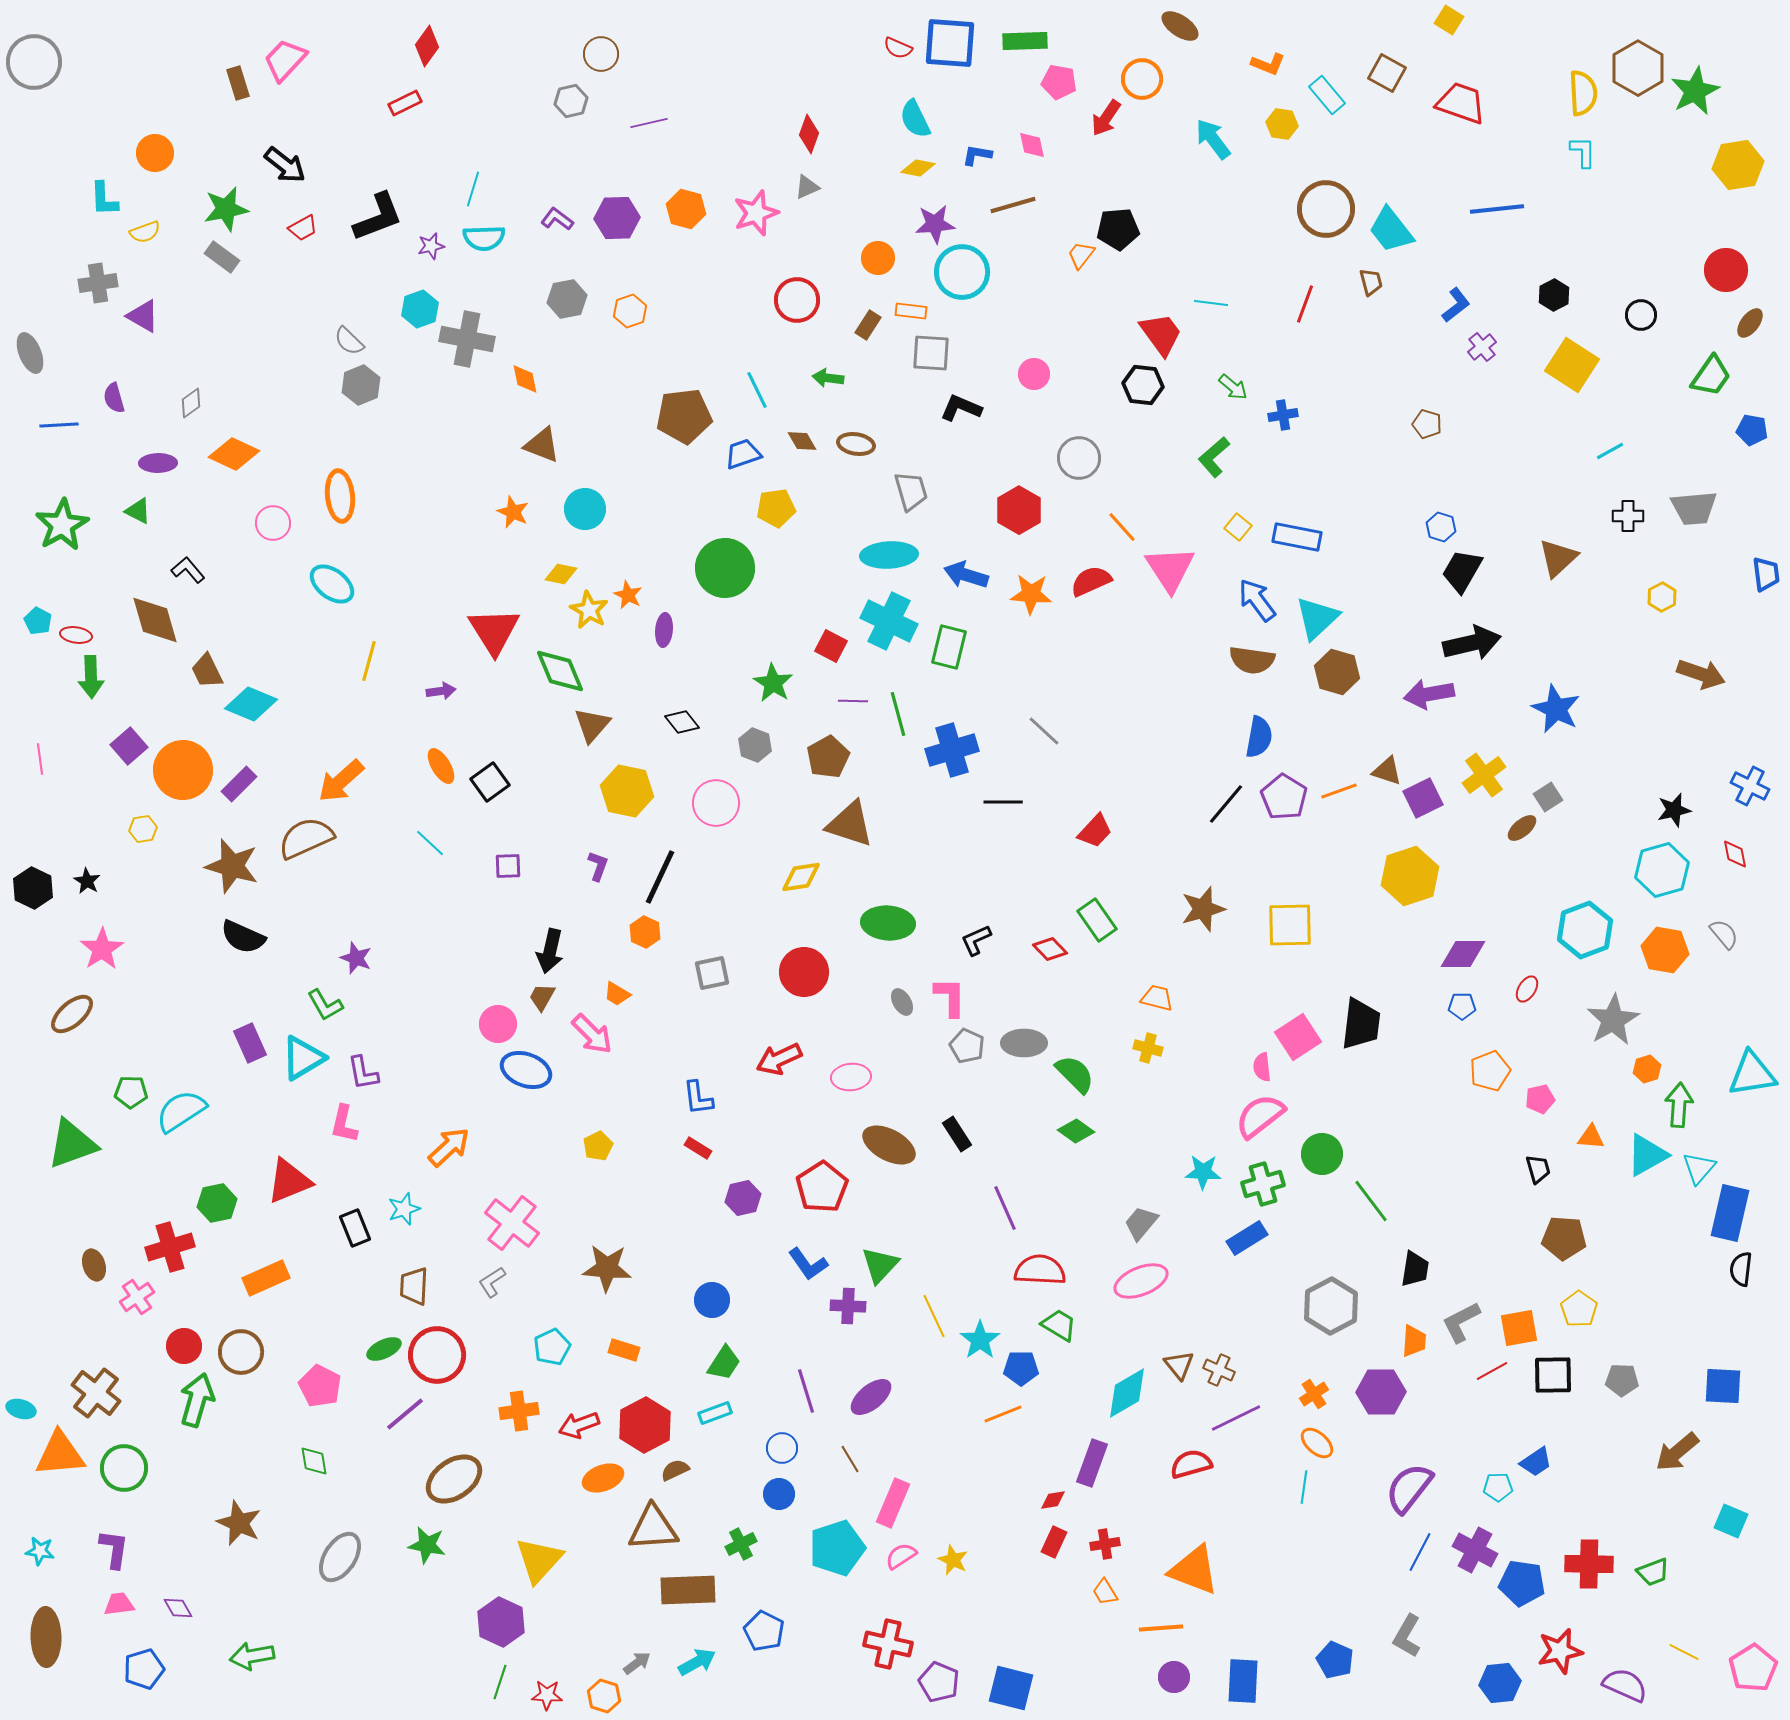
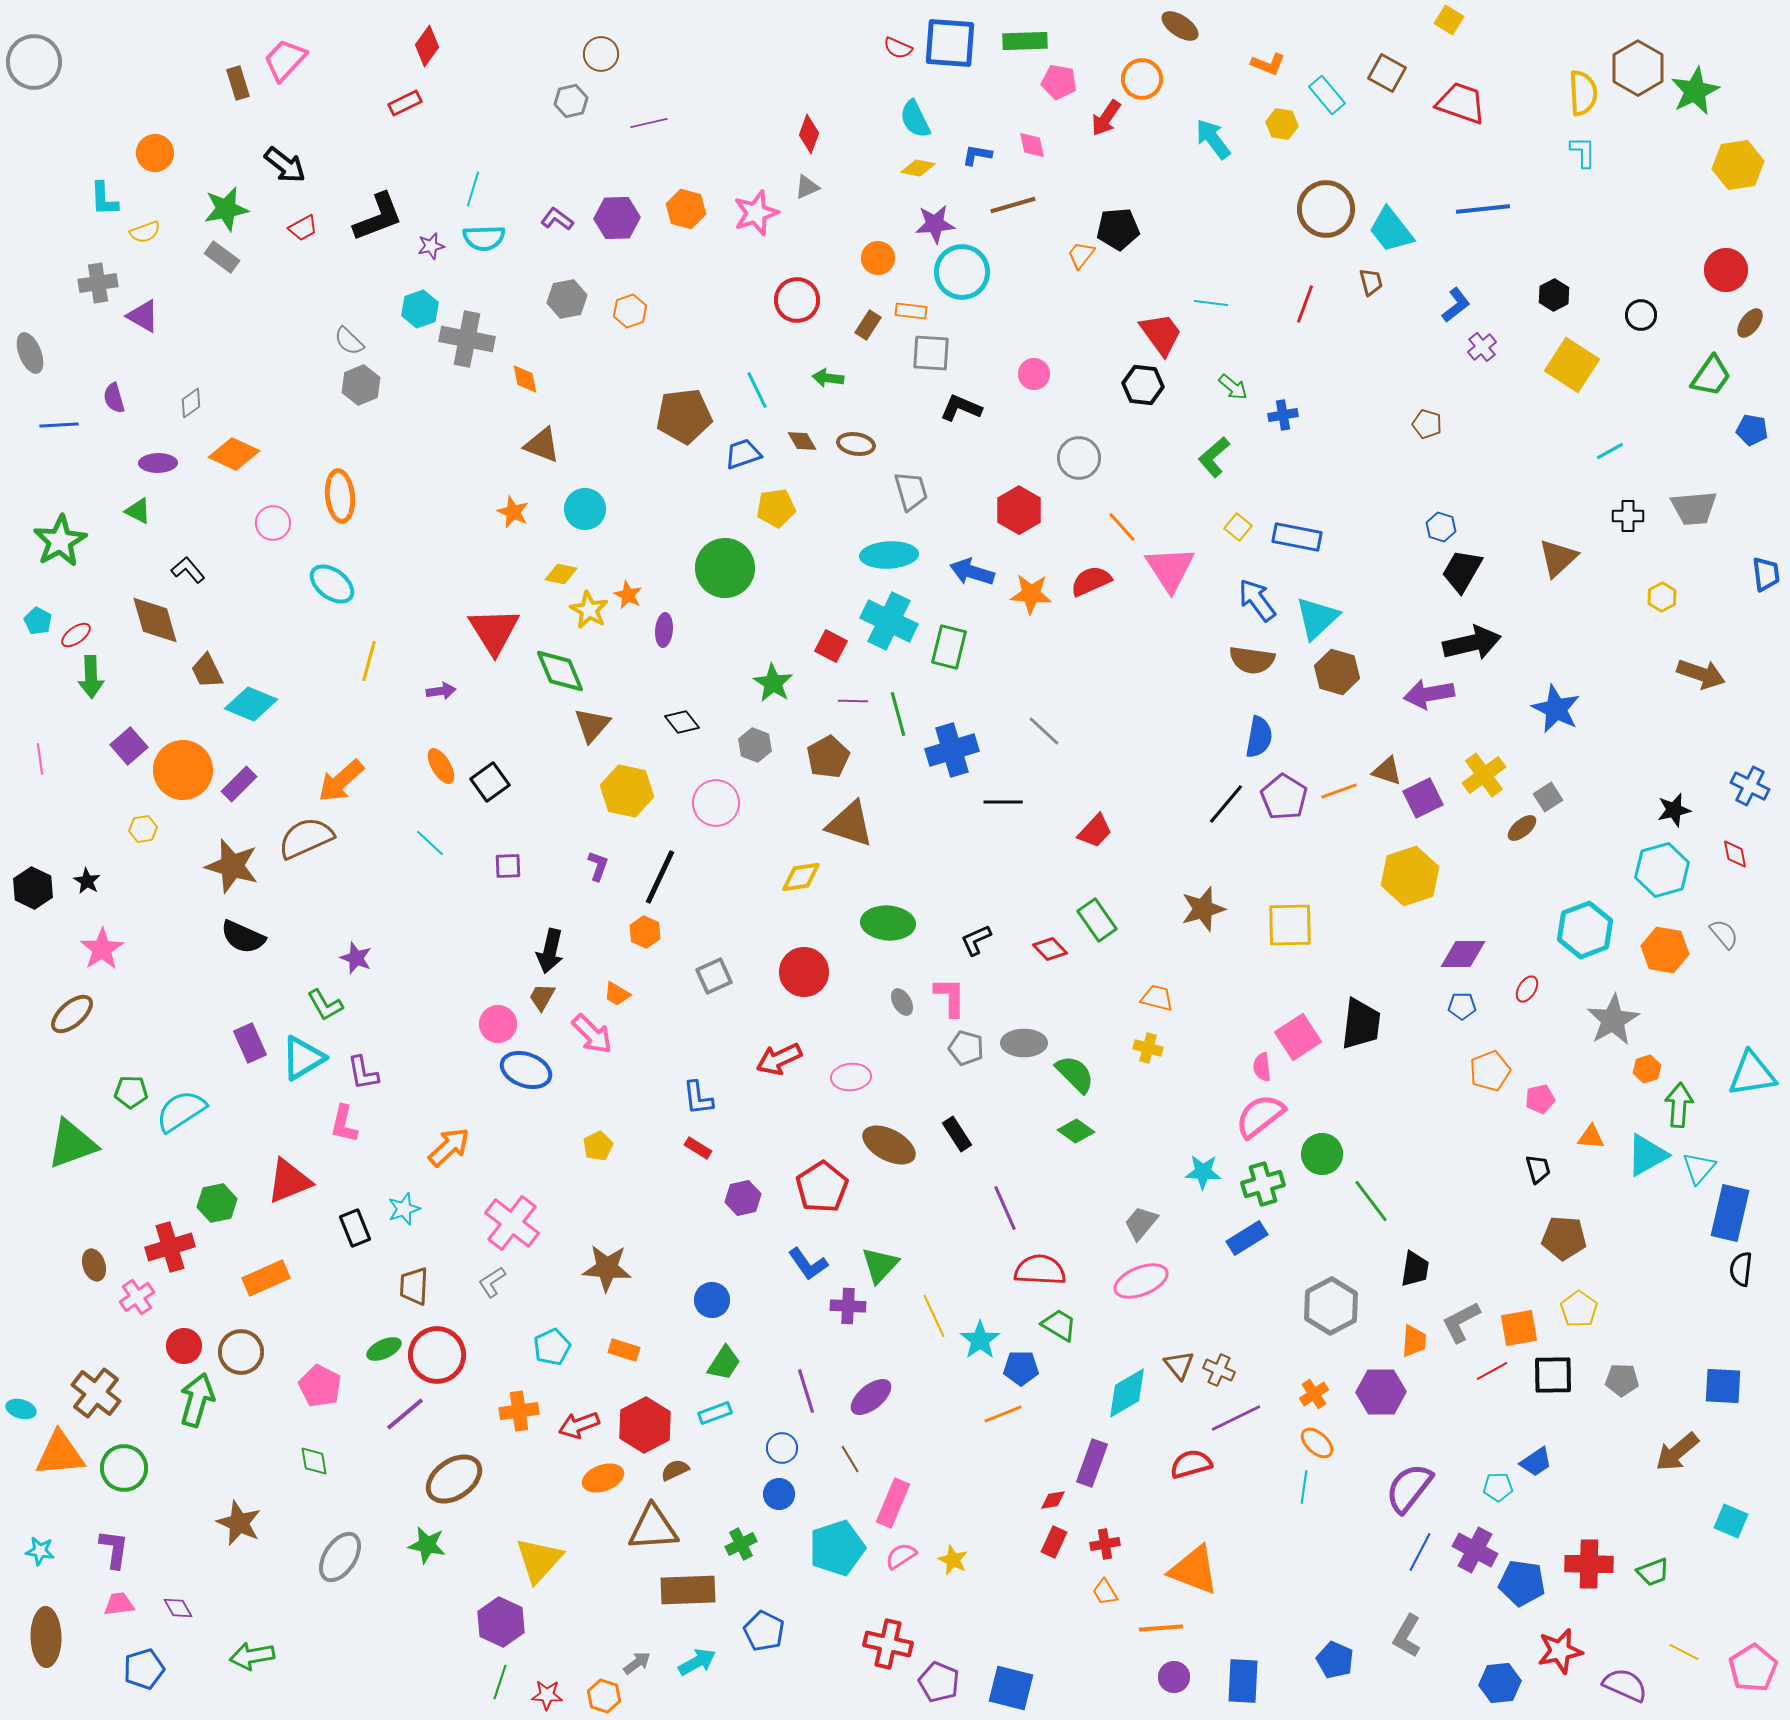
blue line at (1497, 209): moved 14 px left
green star at (62, 525): moved 2 px left, 16 px down
blue arrow at (966, 575): moved 6 px right, 3 px up
red ellipse at (76, 635): rotated 44 degrees counterclockwise
gray square at (712, 973): moved 2 px right, 3 px down; rotated 12 degrees counterclockwise
gray pentagon at (967, 1046): moved 1 px left, 2 px down; rotated 8 degrees counterclockwise
